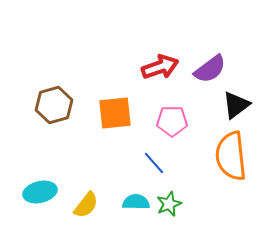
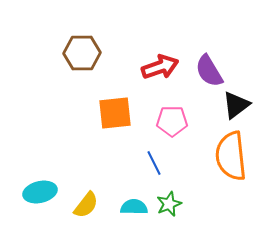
purple semicircle: moved 1 px left, 2 px down; rotated 96 degrees clockwise
brown hexagon: moved 28 px right, 52 px up; rotated 15 degrees clockwise
blue line: rotated 15 degrees clockwise
cyan semicircle: moved 2 px left, 5 px down
